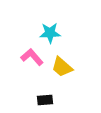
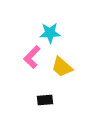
pink L-shape: rotated 95 degrees counterclockwise
